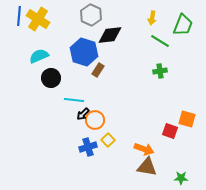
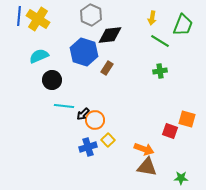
brown rectangle: moved 9 px right, 2 px up
black circle: moved 1 px right, 2 px down
cyan line: moved 10 px left, 6 px down
